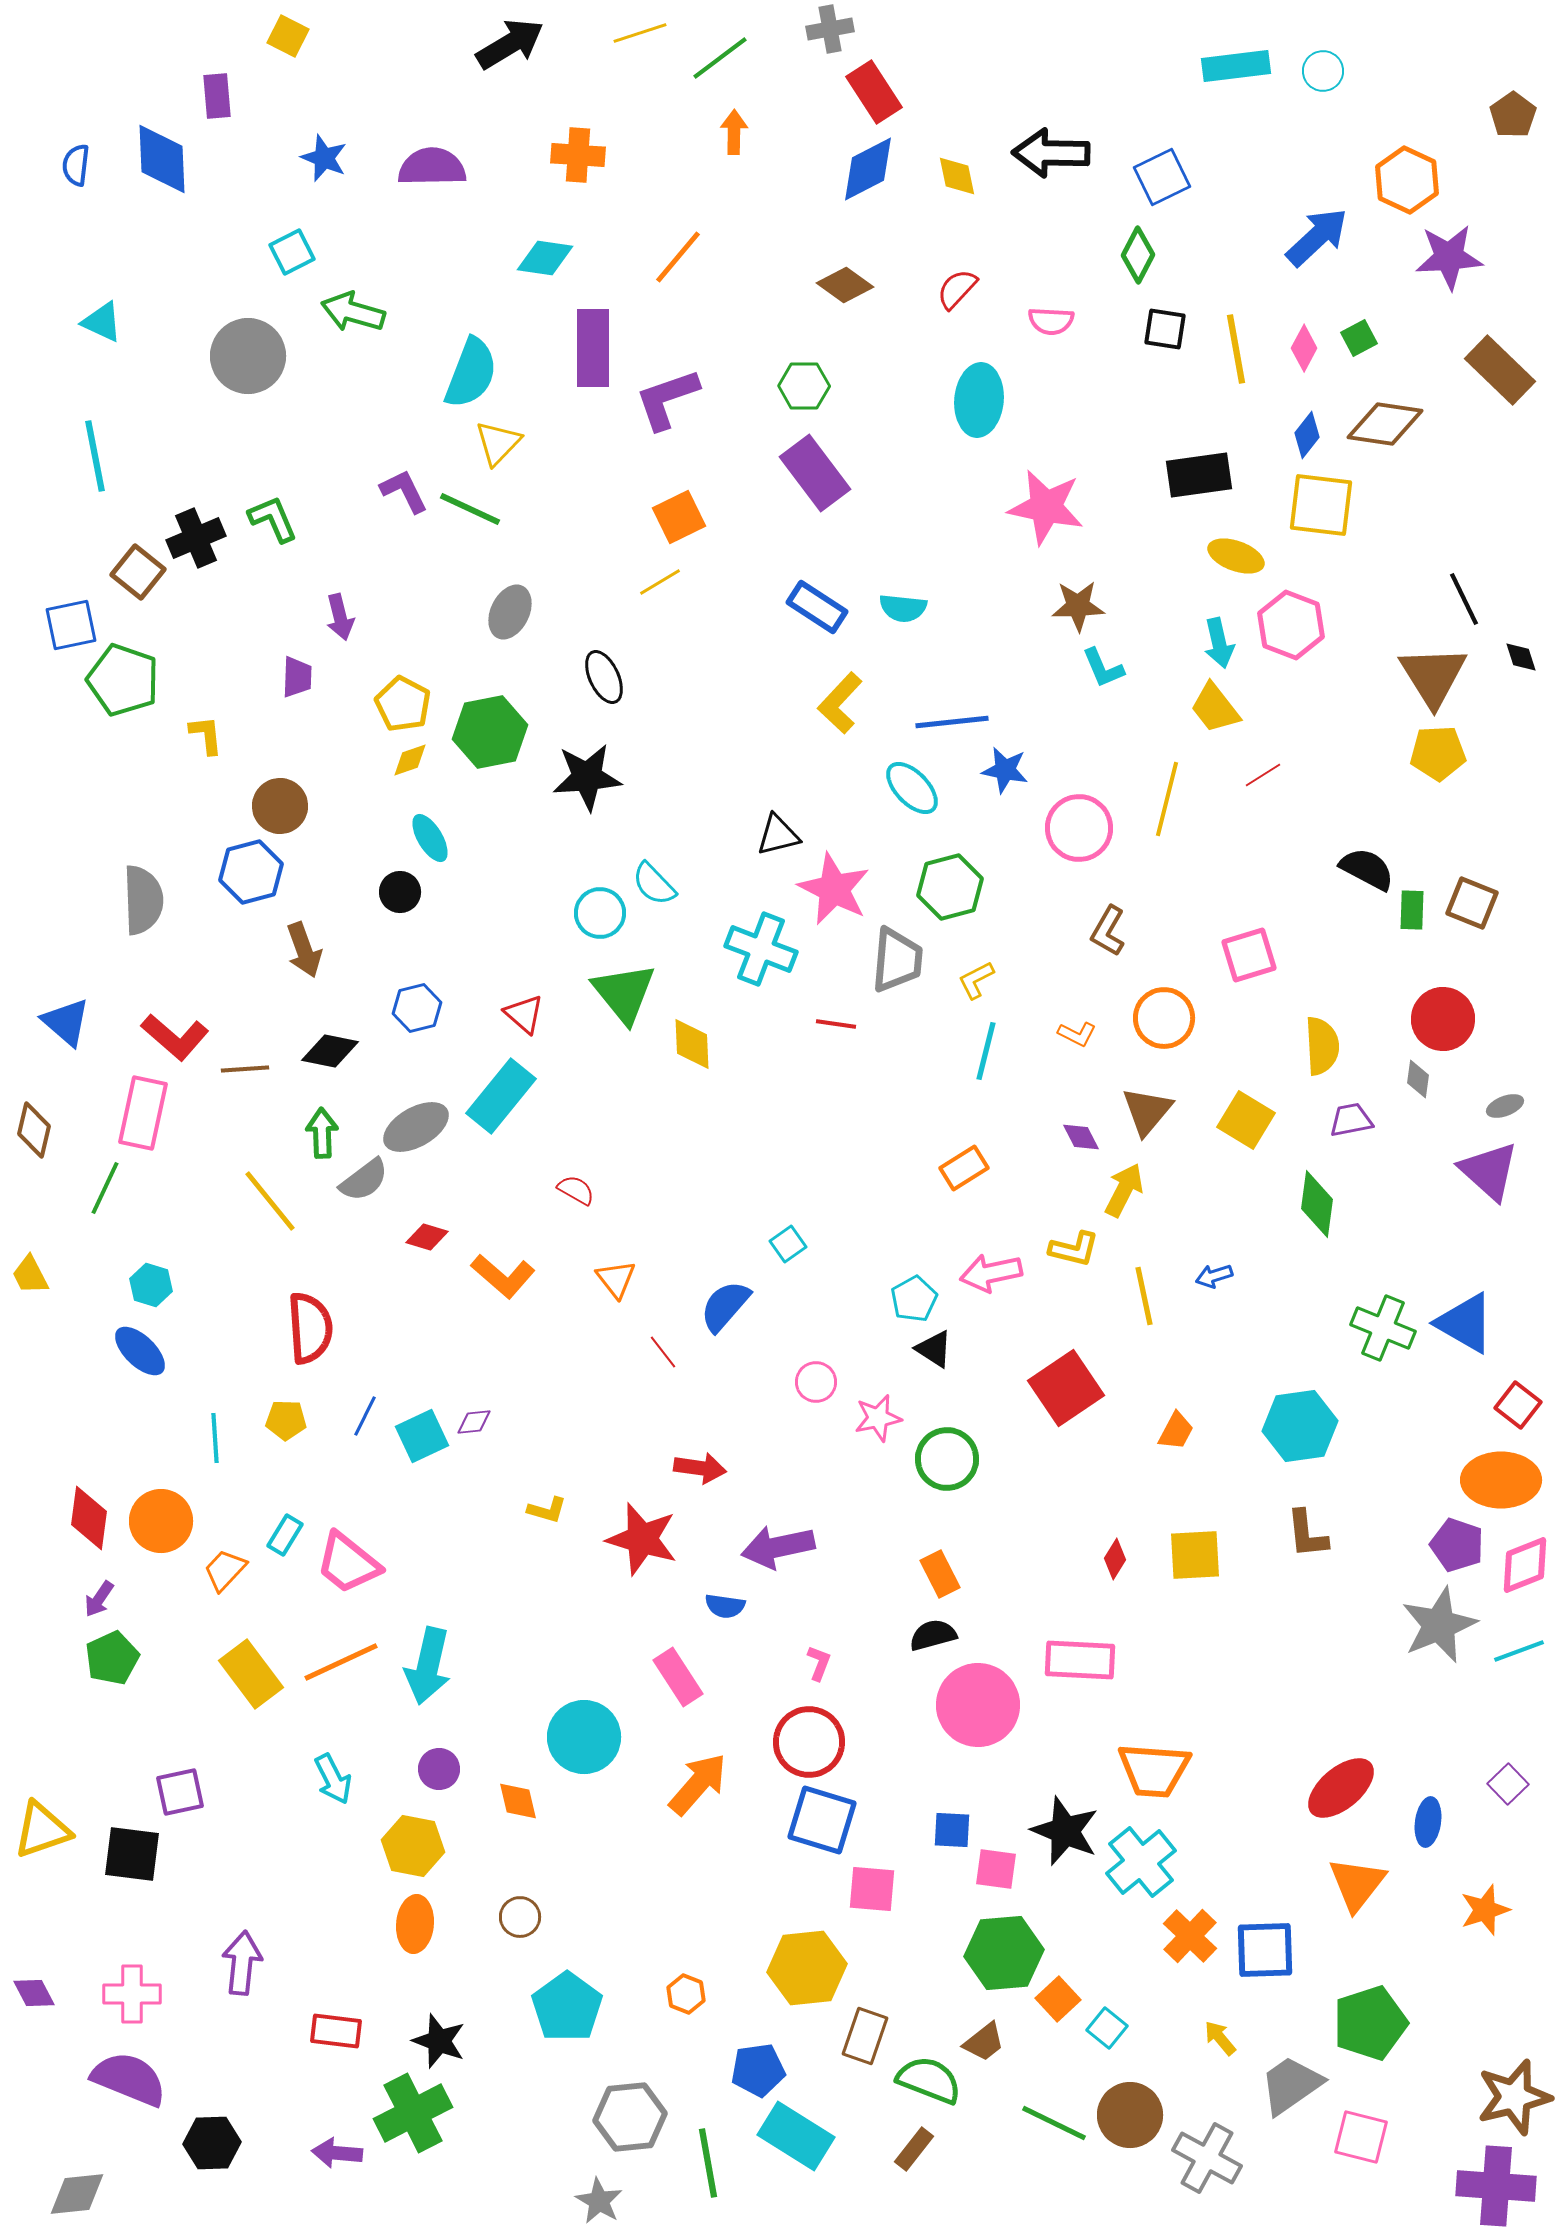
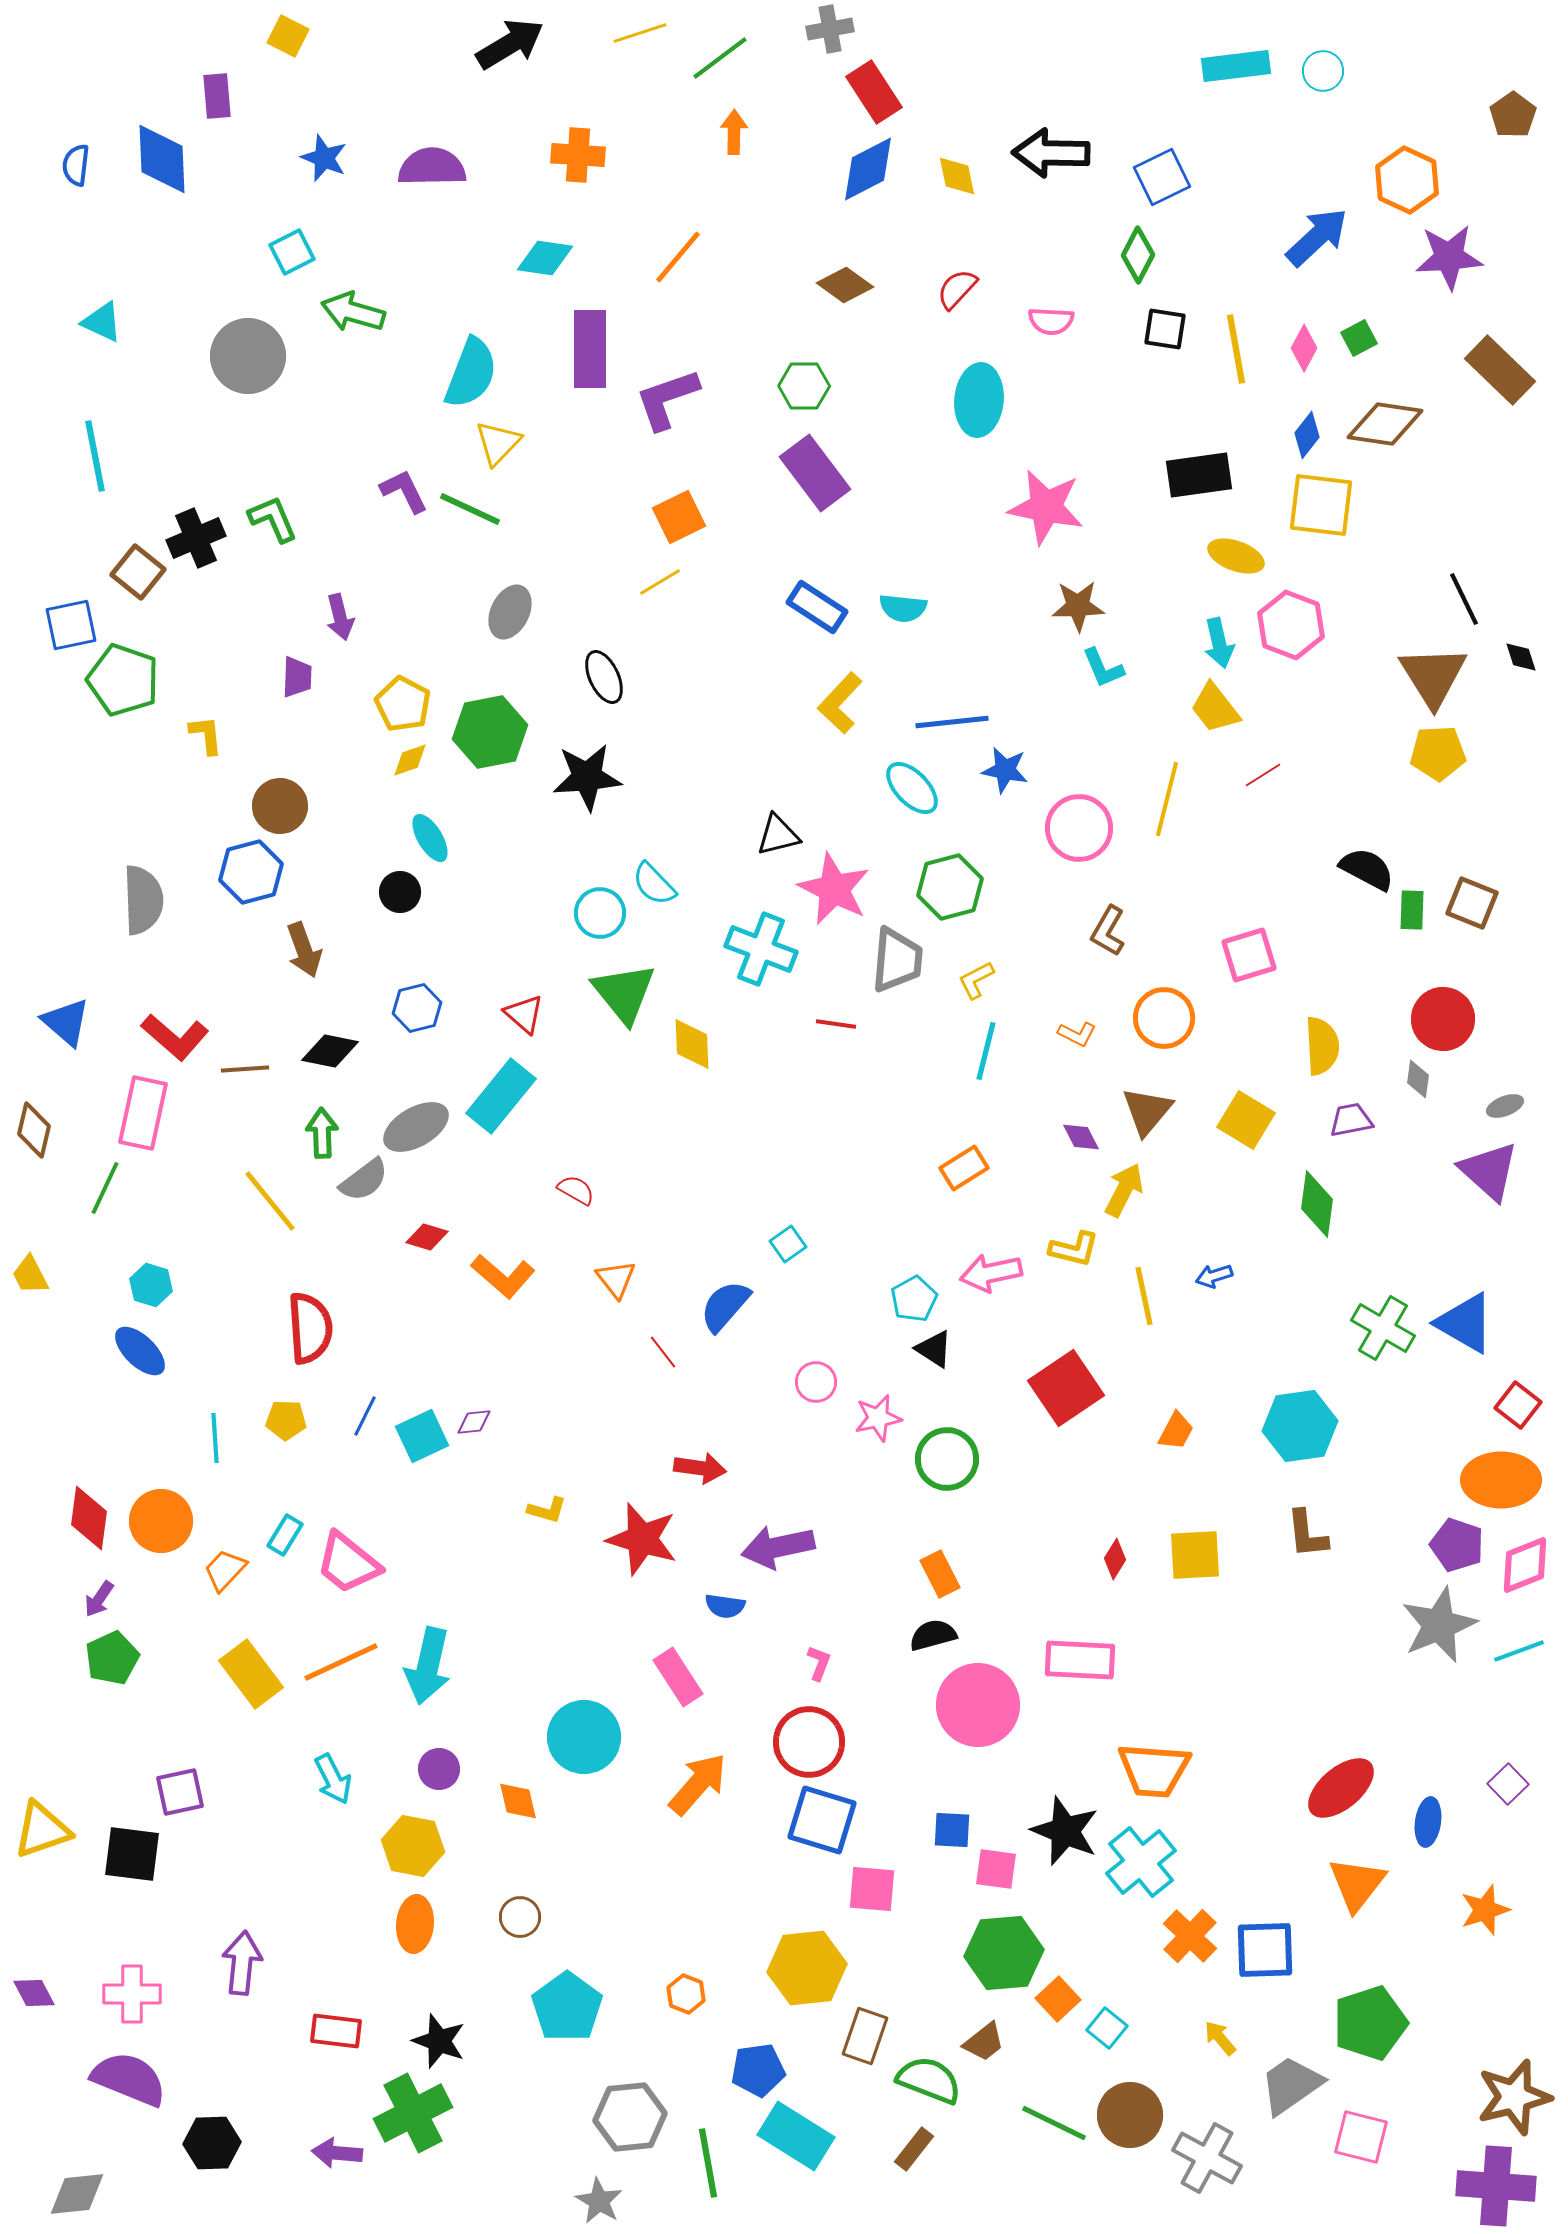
purple rectangle at (593, 348): moved 3 px left, 1 px down
green cross at (1383, 1328): rotated 8 degrees clockwise
